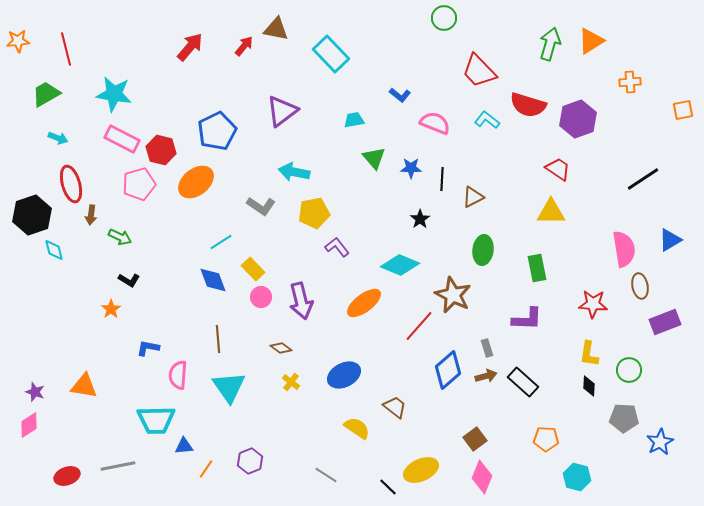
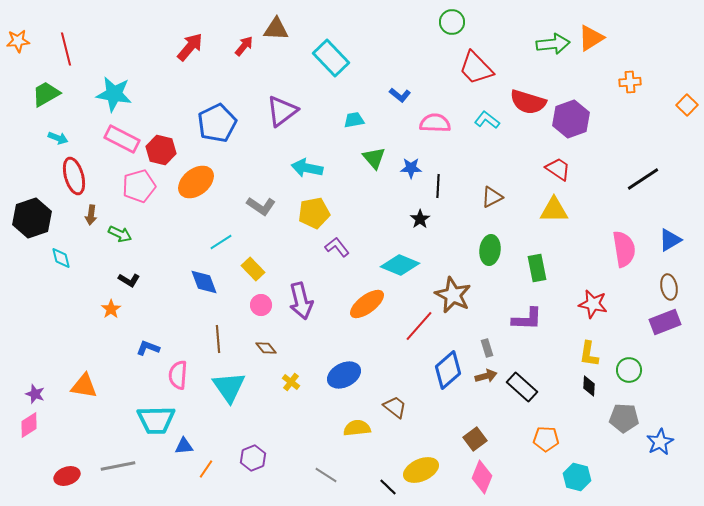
green circle at (444, 18): moved 8 px right, 4 px down
brown triangle at (276, 29): rotated 8 degrees counterclockwise
orange triangle at (591, 41): moved 3 px up
green arrow at (550, 44): moved 3 px right; rotated 68 degrees clockwise
cyan rectangle at (331, 54): moved 4 px down
red trapezoid at (479, 71): moved 3 px left, 3 px up
red semicircle at (528, 105): moved 3 px up
orange square at (683, 110): moved 4 px right, 5 px up; rotated 35 degrees counterclockwise
purple hexagon at (578, 119): moved 7 px left
pink semicircle at (435, 123): rotated 20 degrees counterclockwise
blue pentagon at (217, 131): moved 8 px up
cyan arrow at (294, 172): moved 13 px right, 4 px up
black line at (442, 179): moved 4 px left, 7 px down
red ellipse at (71, 184): moved 3 px right, 8 px up
pink pentagon at (139, 184): moved 2 px down
brown triangle at (473, 197): moved 19 px right
yellow triangle at (551, 212): moved 3 px right, 2 px up
black hexagon at (32, 215): moved 3 px down
green arrow at (120, 237): moved 3 px up
cyan diamond at (54, 250): moved 7 px right, 8 px down
green ellipse at (483, 250): moved 7 px right
blue diamond at (213, 280): moved 9 px left, 2 px down
brown ellipse at (640, 286): moved 29 px right, 1 px down
pink circle at (261, 297): moved 8 px down
orange ellipse at (364, 303): moved 3 px right, 1 px down
red star at (593, 304): rotated 8 degrees clockwise
blue L-shape at (148, 348): rotated 10 degrees clockwise
brown diamond at (281, 348): moved 15 px left; rotated 15 degrees clockwise
black rectangle at (523, 382): moved 1 px left, 5 px down
purple star at (35, 392): moved 2 px down
yellow semicircle at (357, 428): rotated 40 degrees counterclockwise
purple hexagon at (250, 461): moved 3 px right, 3 px up
